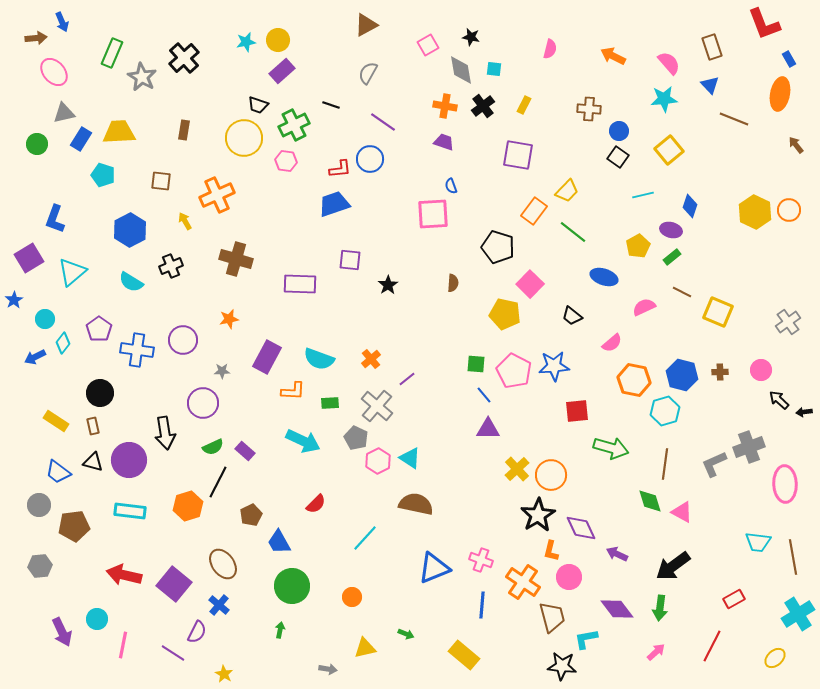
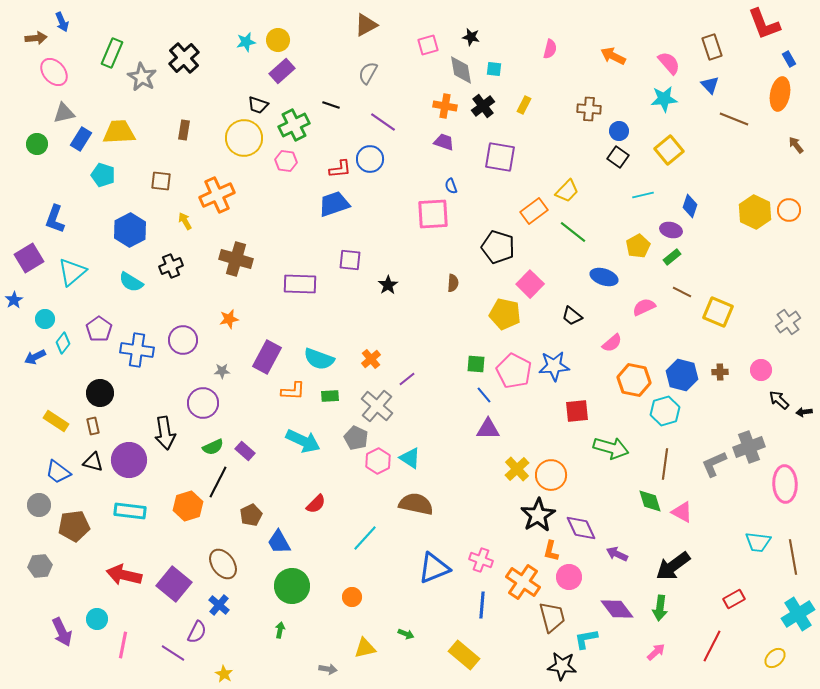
pink square at (428, 45): rotated 15 degrees clockwise
purple square at (518, 155): moved 18 px left, 2 px down
orange rectangle at (534, 211): rotated 16 degrees clockwise
green rectangle at (330, 403): moved 7 px up
